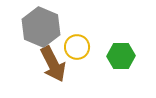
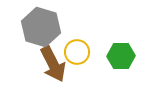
gray hexagon: rotated 6 degrees counterclockwise
yellow circle: moved 5 px down
